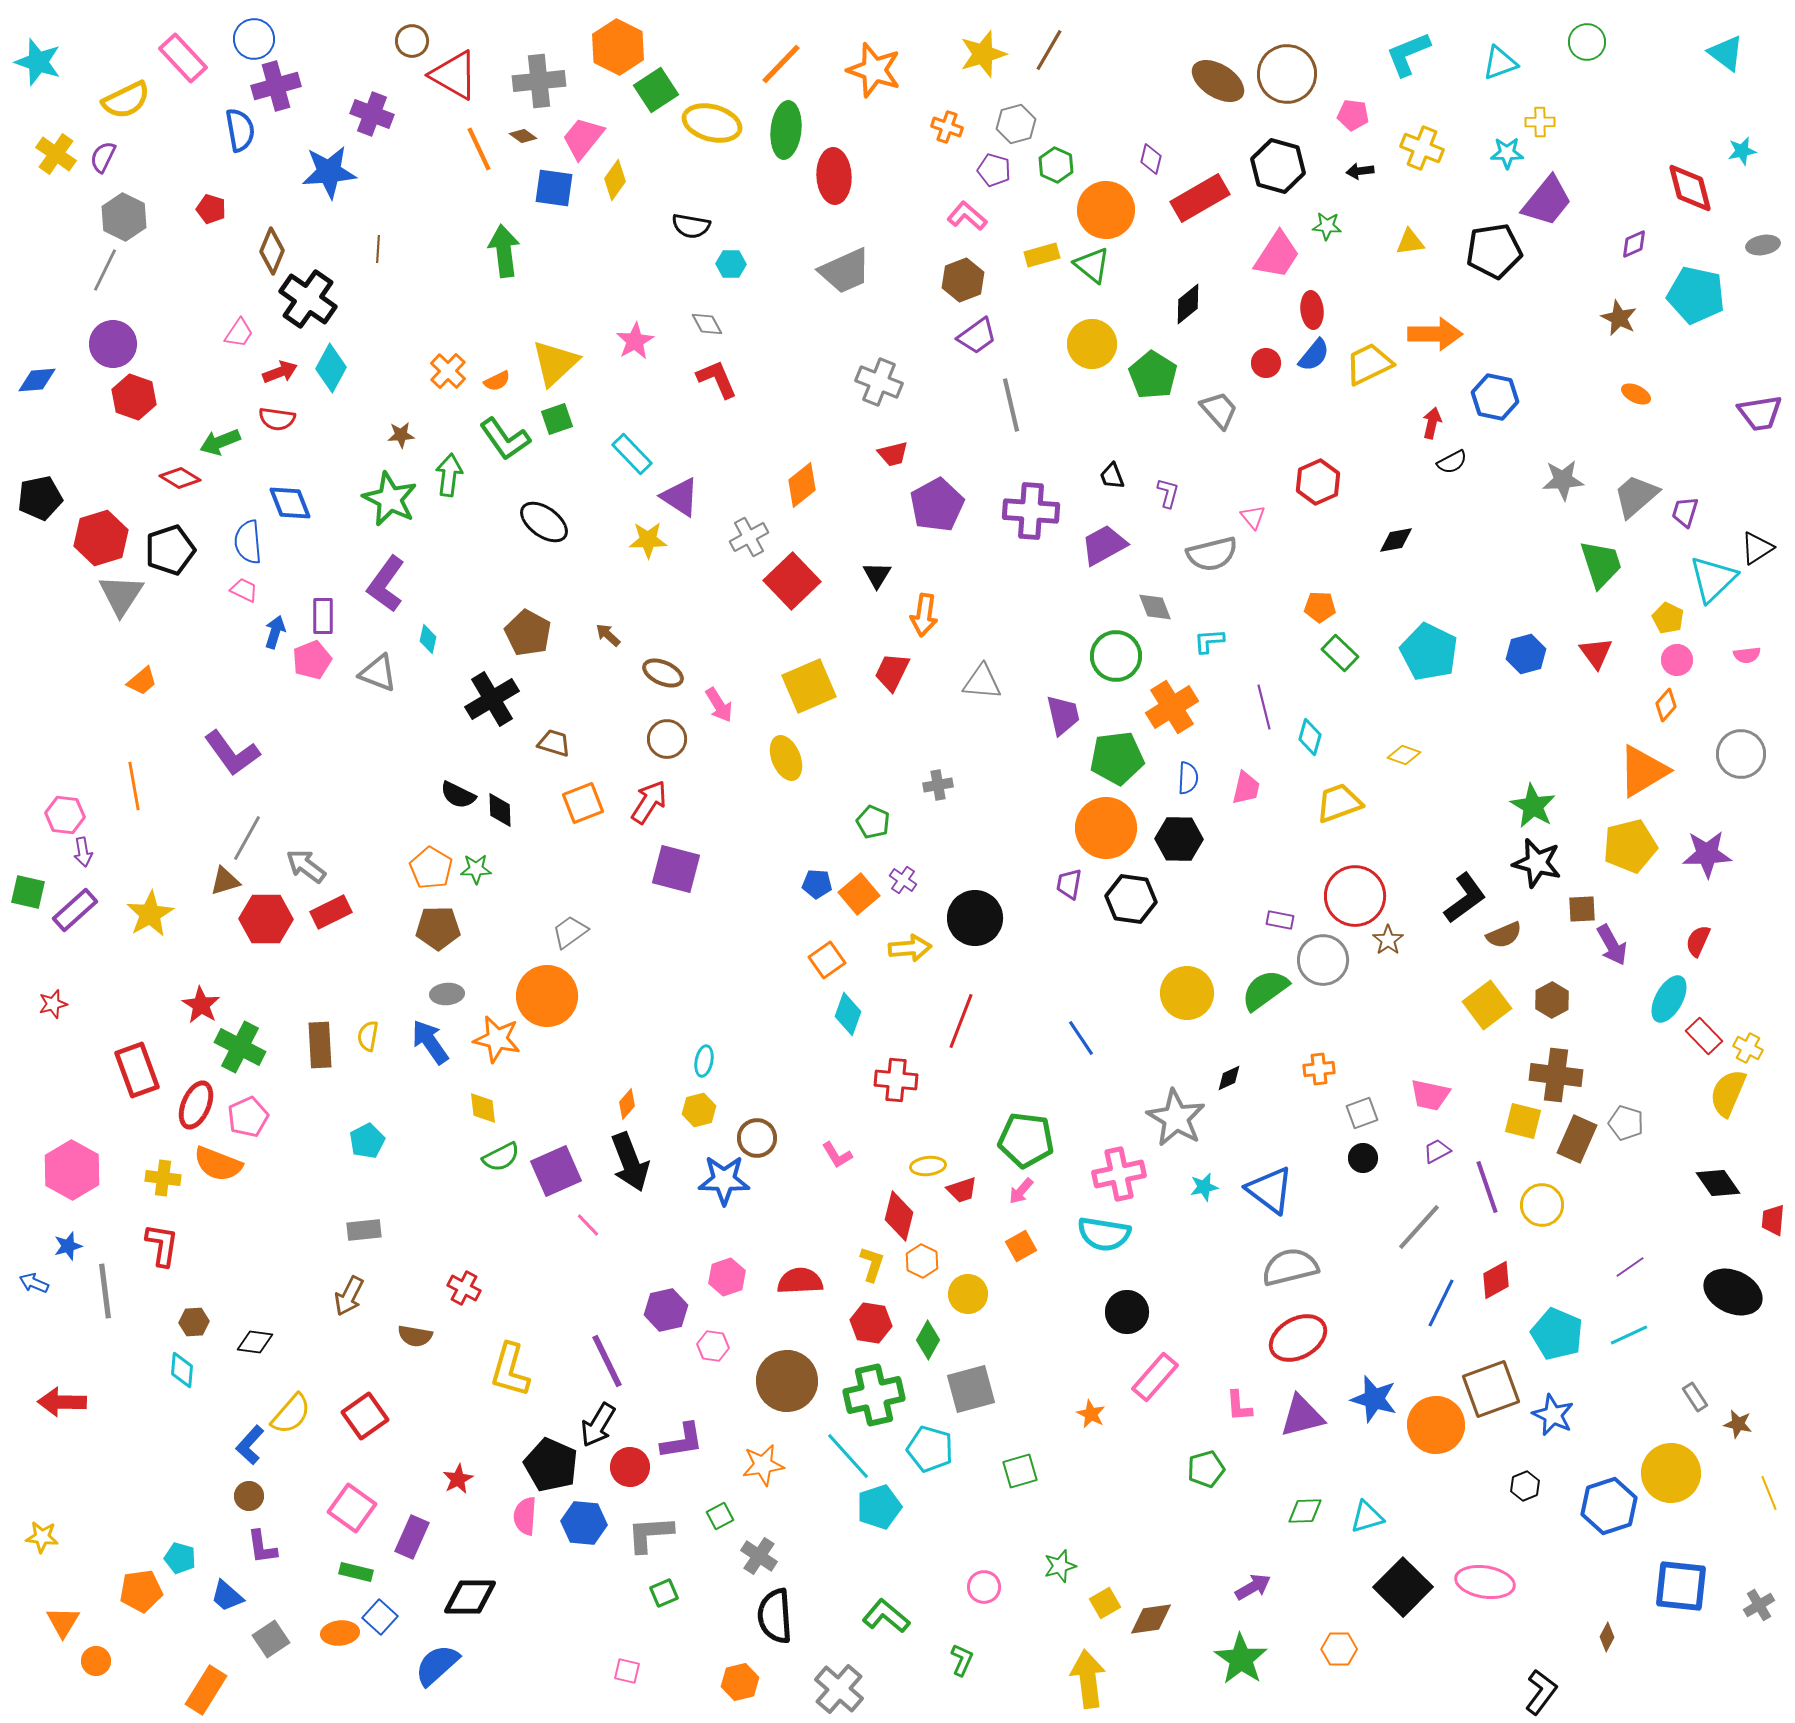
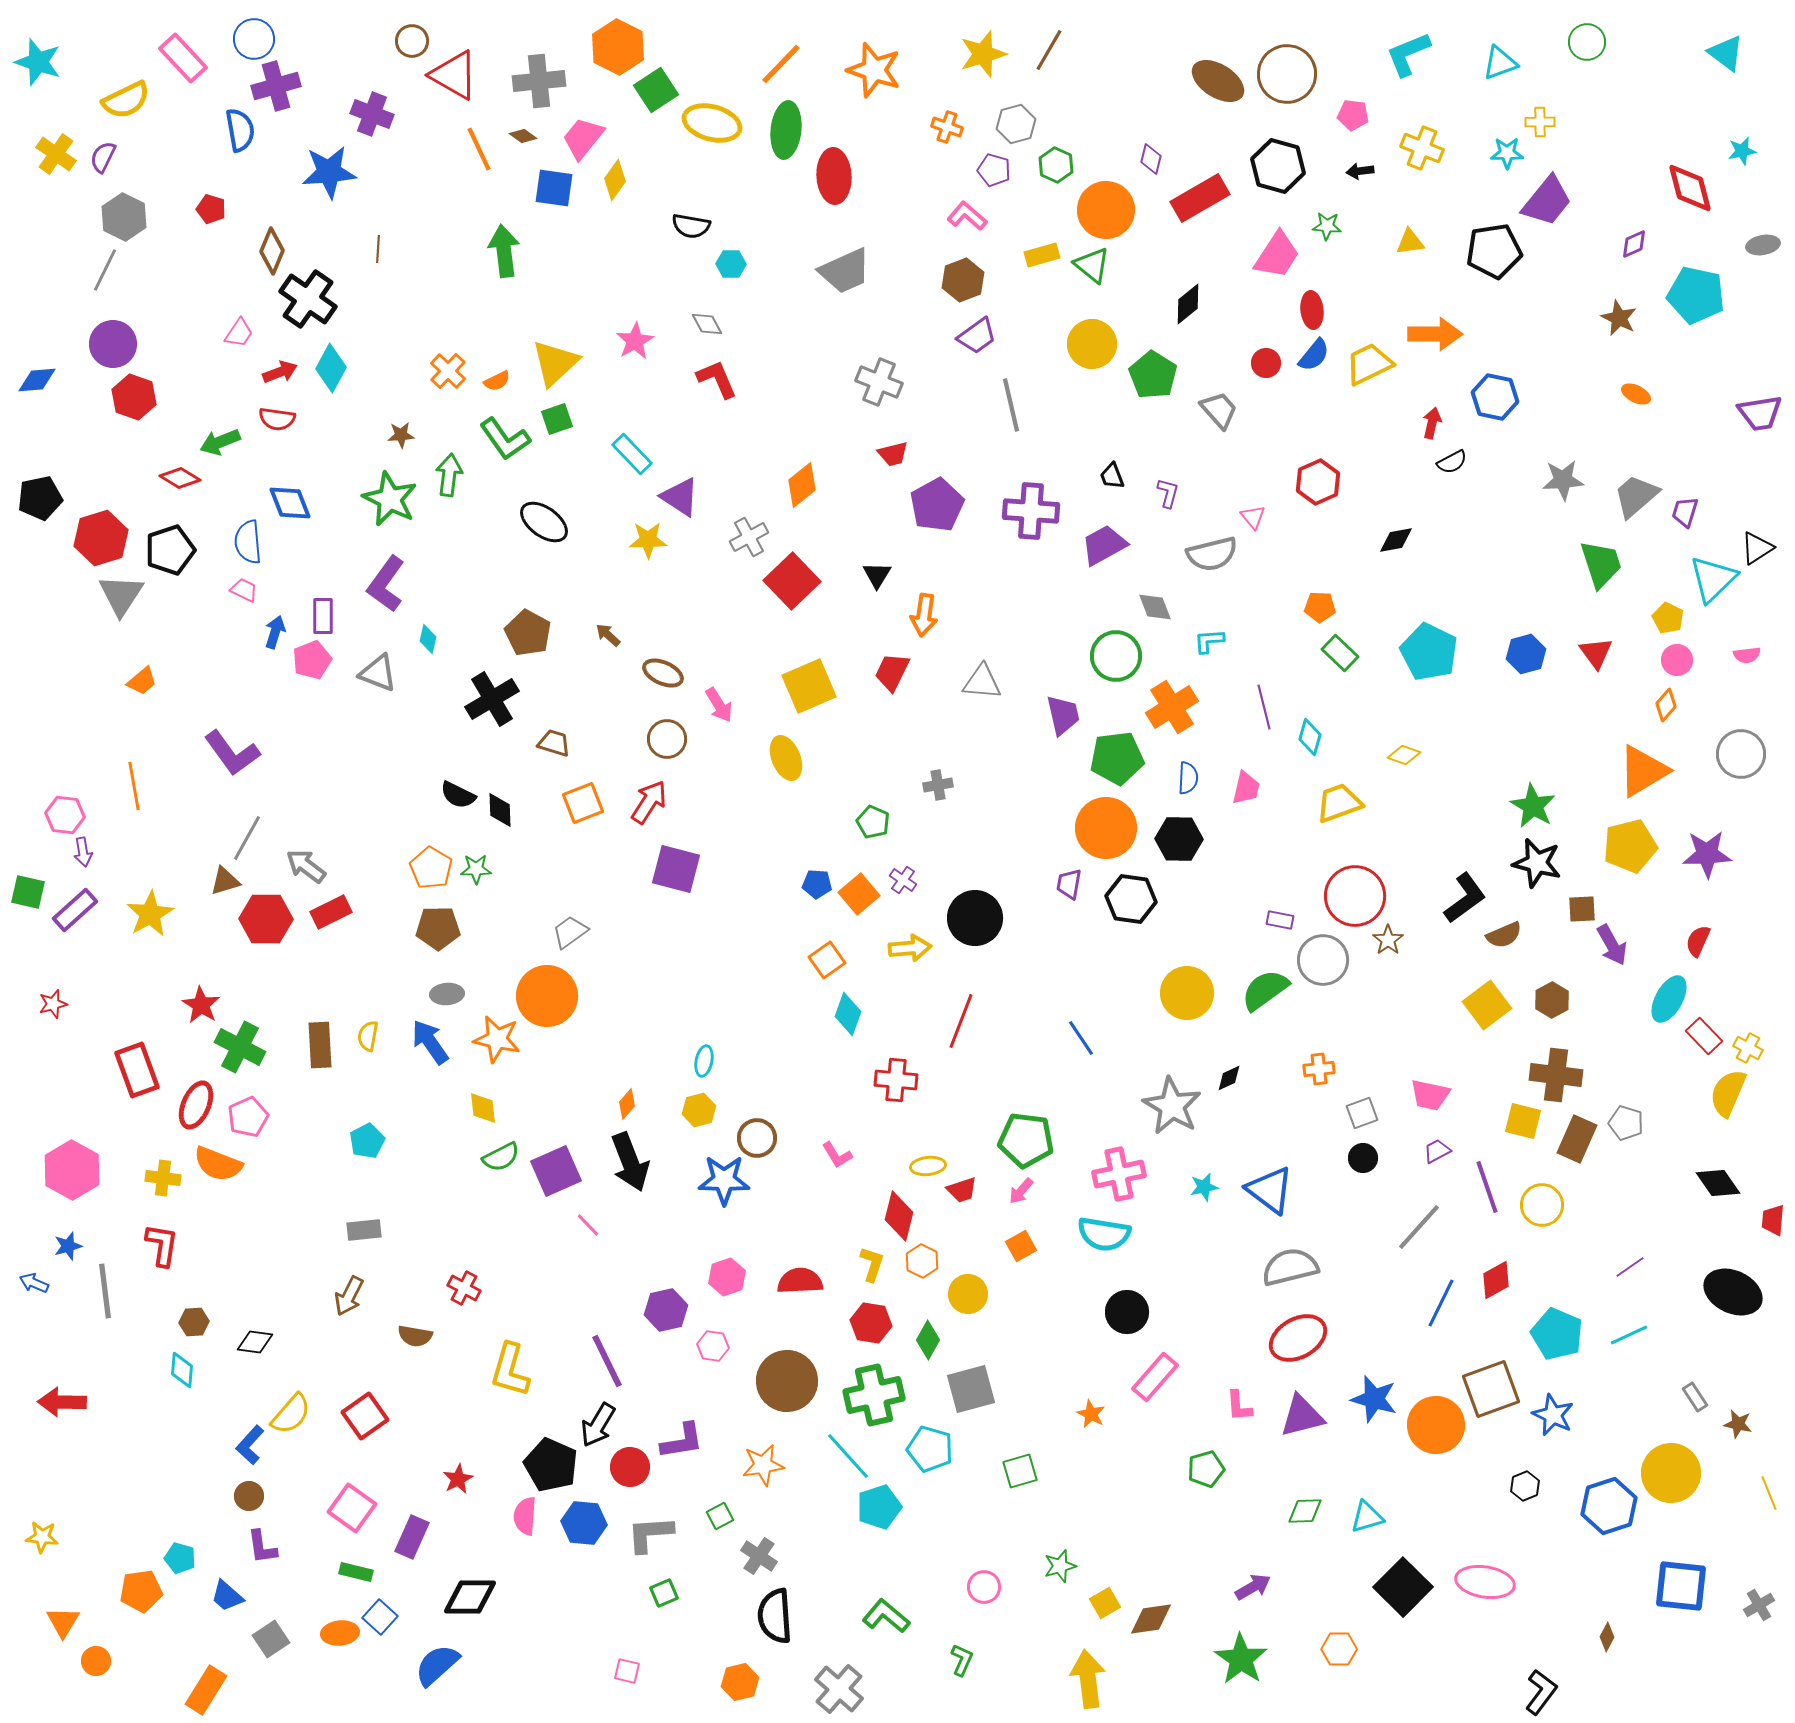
gray star at (1176, 1118): moved 4 px left, 12 px up
